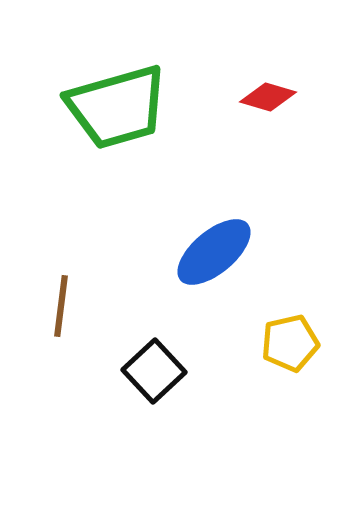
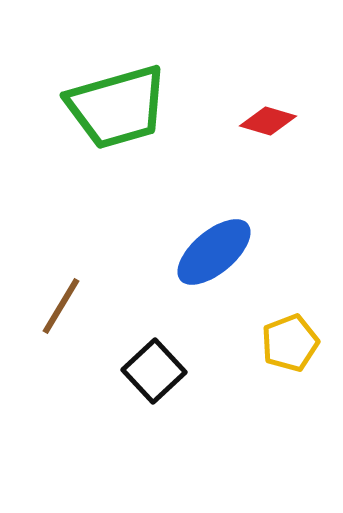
red diamond: moved 24 px down
brown line: rotated 24 degrees clockwise
yellow pentagon: rotated 8 degrees counterclockwise
